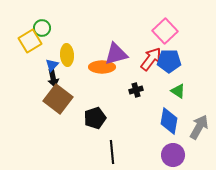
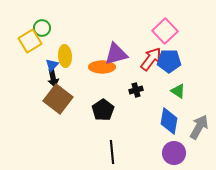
yellow ellipse: moved 2 px left, 1 px down
black pentagon: moved 8 px right, 8 px up; rotated 15 degrees counterclockwise
purple circle: moved 1 px right, 2 px up
